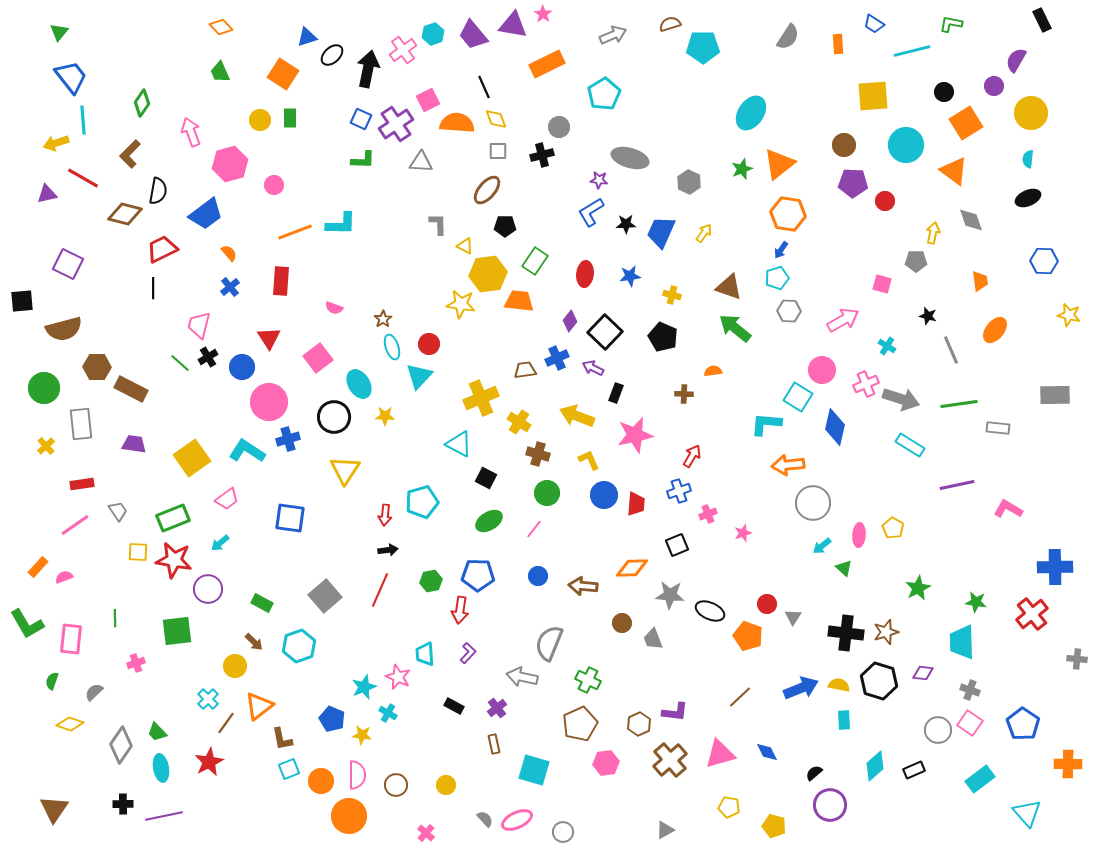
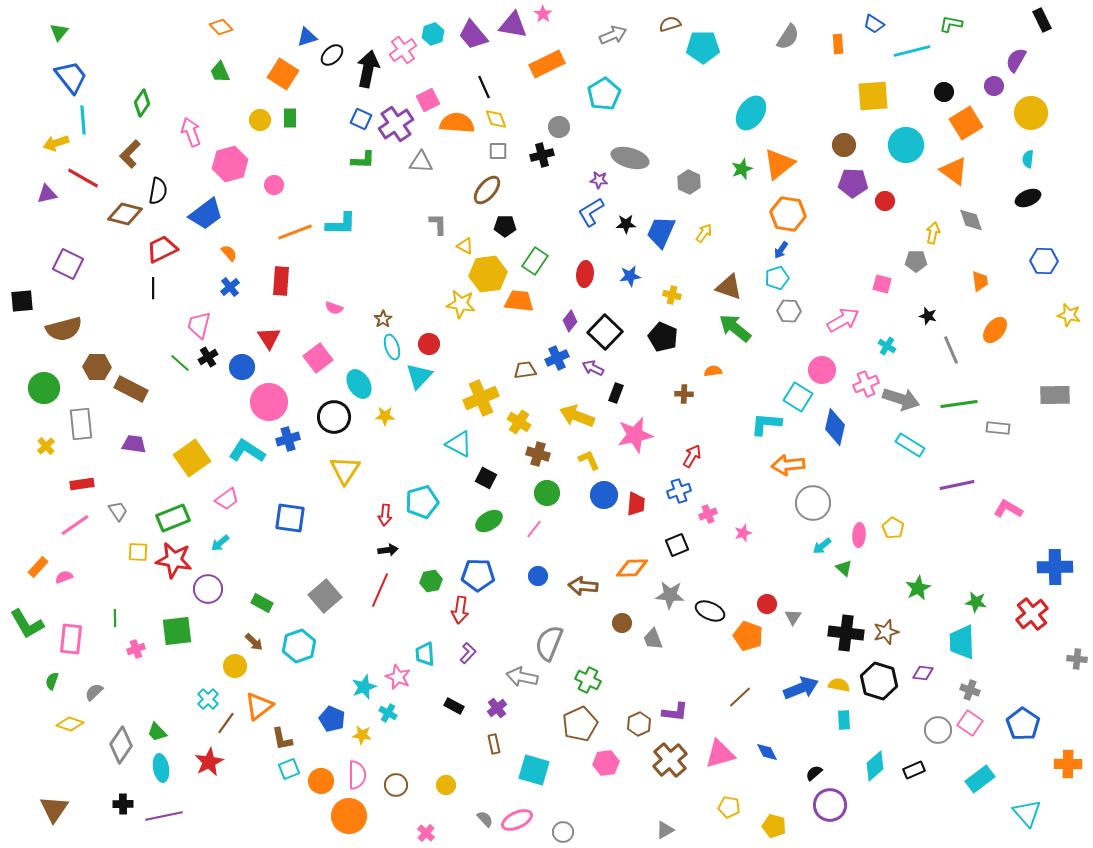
pink cross at (136, 663): moved 14 px up
